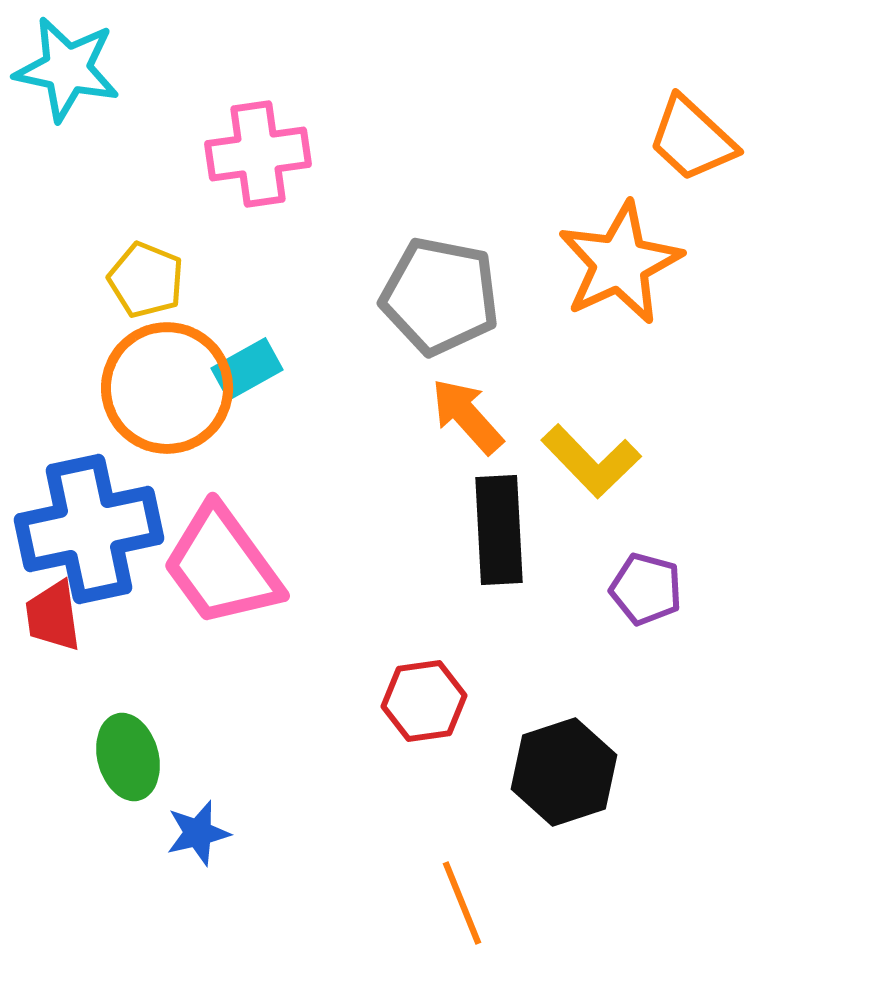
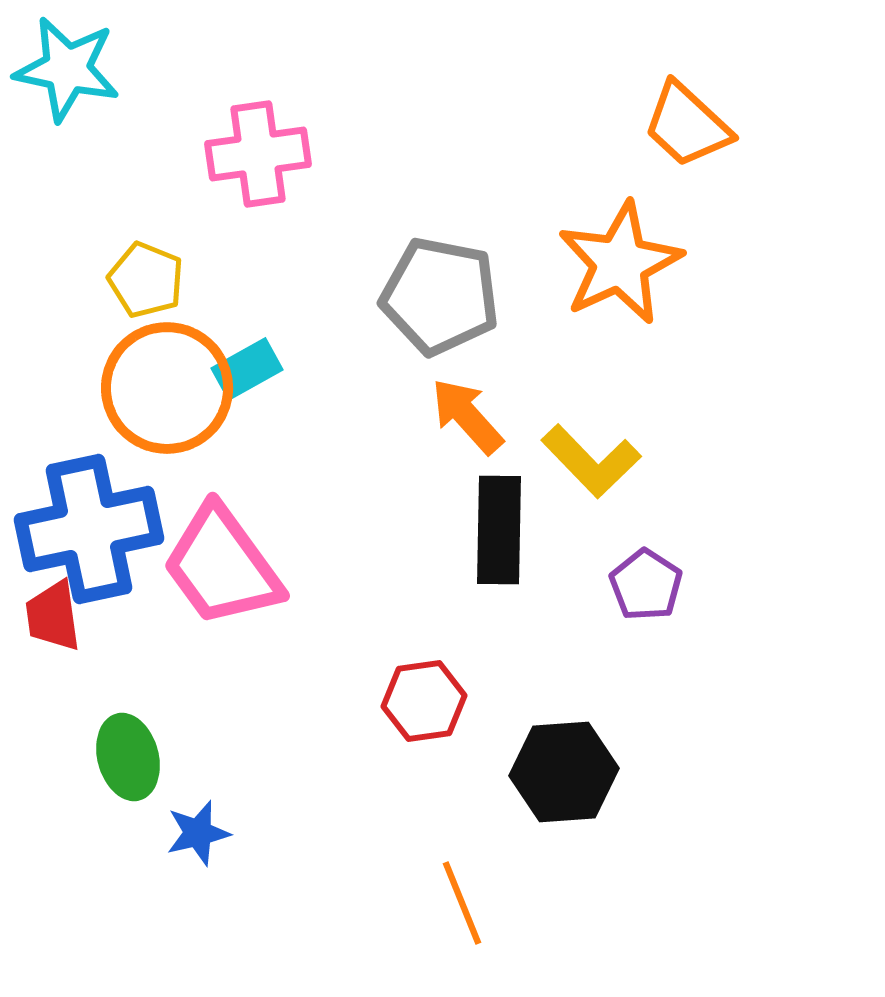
orange trapezoid: moved 5 px left, 14 px up
black rectangle: rotated 4 degrees clockwise
purple pentagon: moved 4 px up; rotated 18 degrees clockwise
black hexagon: rotated 14 degrees clockwise
